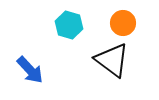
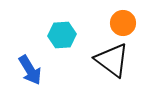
cyan hexagon: moved 7 px left, 10 px down; rotated 20 degrees counterclockwise
blue arrow: rotated 12 degrees clockwise
